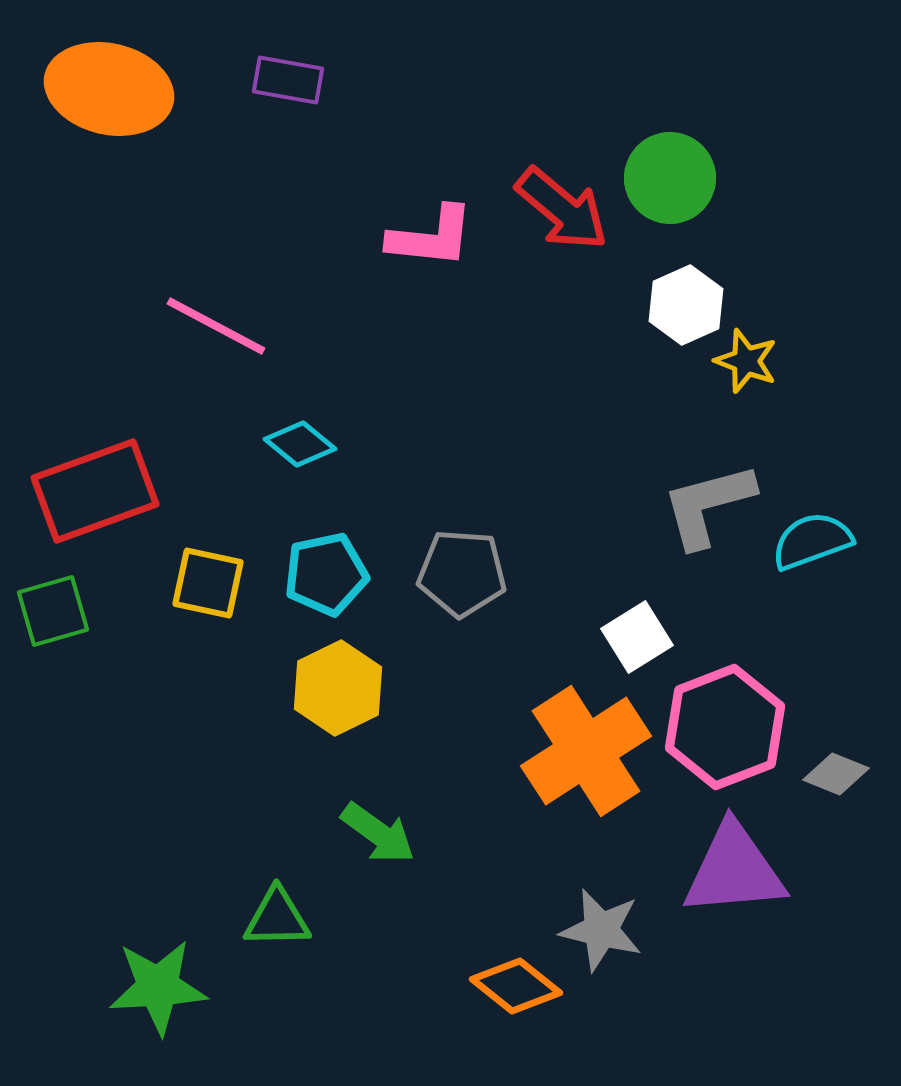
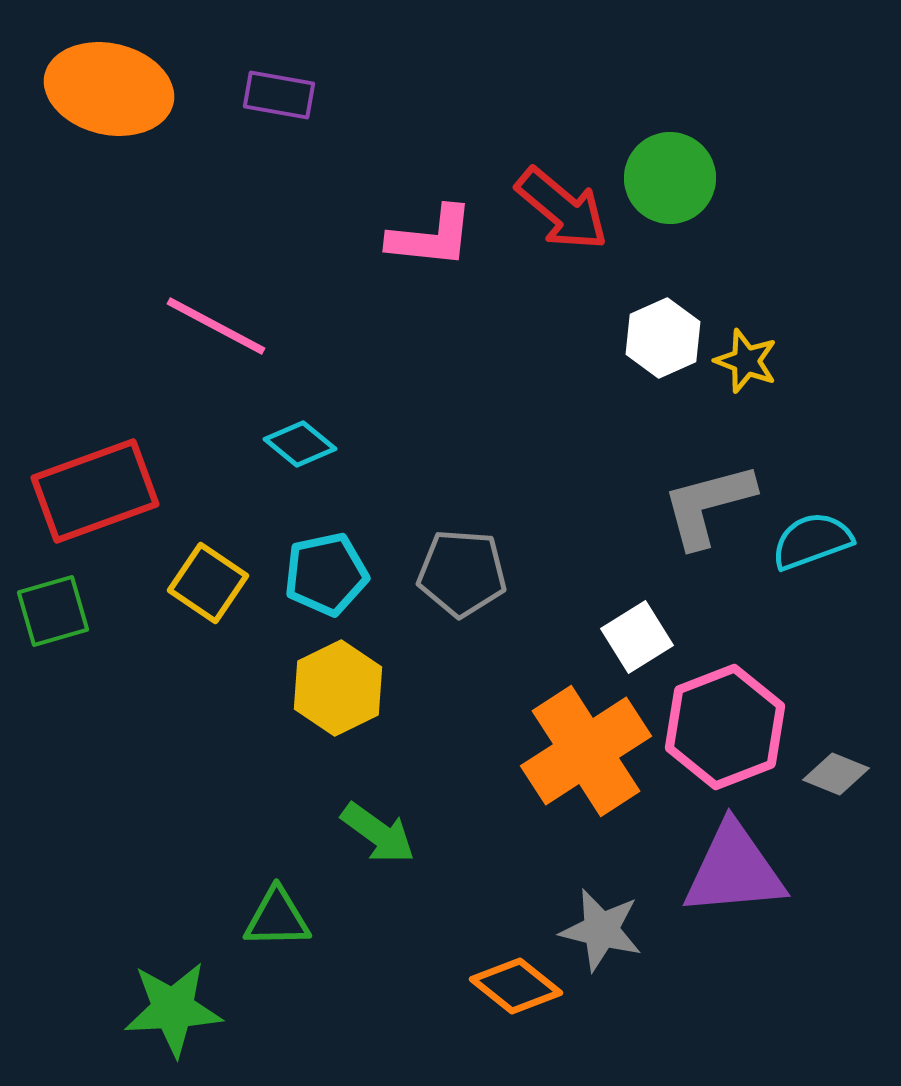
purple rectangle: moved 9 px left, 15 px down
white hexagon: moved 23 px left, 33 px down
yellow square: rotated 22 degrees clockwise
green star: moved 15 px right, 22 px down
